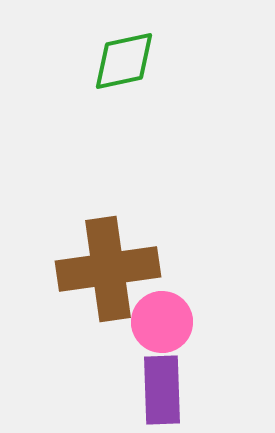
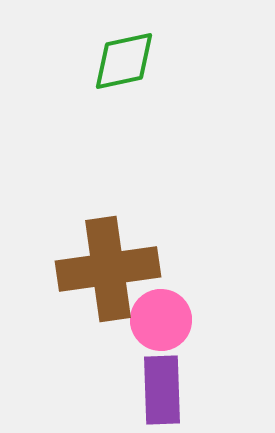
pink circle: moved 1 px left, 2 px up
